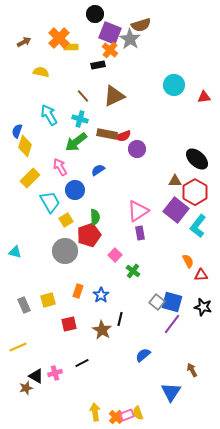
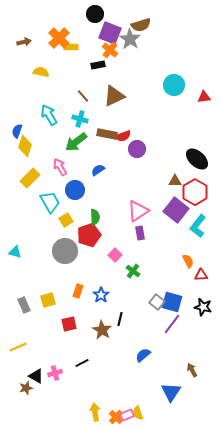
brown arrow at (24, 42): rotated 16 degrees clockwise
